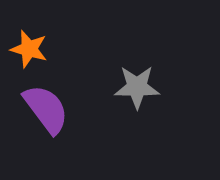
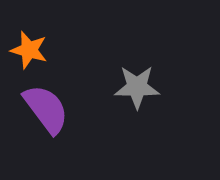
orange star: moved 1 px down
